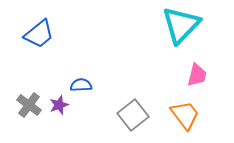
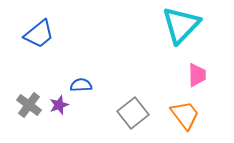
pink trapezoid: rotated 15 degrees counterclockwise
gray square: moved 2 px up
